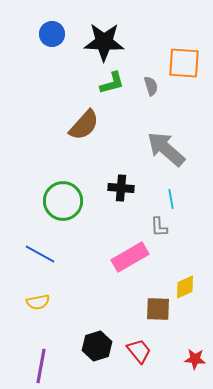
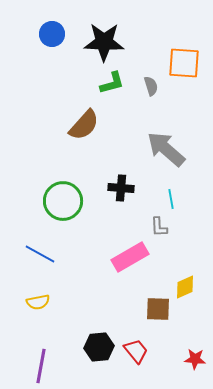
black hexagon: moved 2 px right, 1 px down; rotated 12 degrees clockwise
red trapezoid: moved 3 px left
